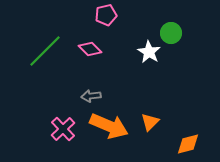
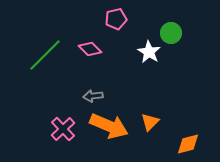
pink pentagon: moved 10 px right, 4 px down
green line: moved 4 px down
gray arrow: moved 2 px right
